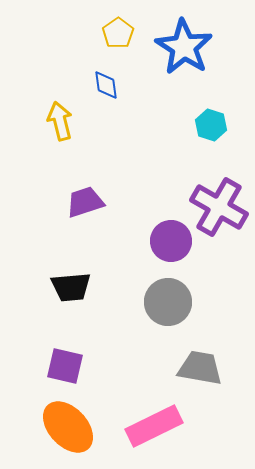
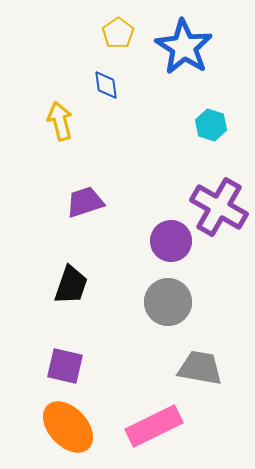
black trapezoid: moved 2 px up; rotated 66 degrees counterclockwise
